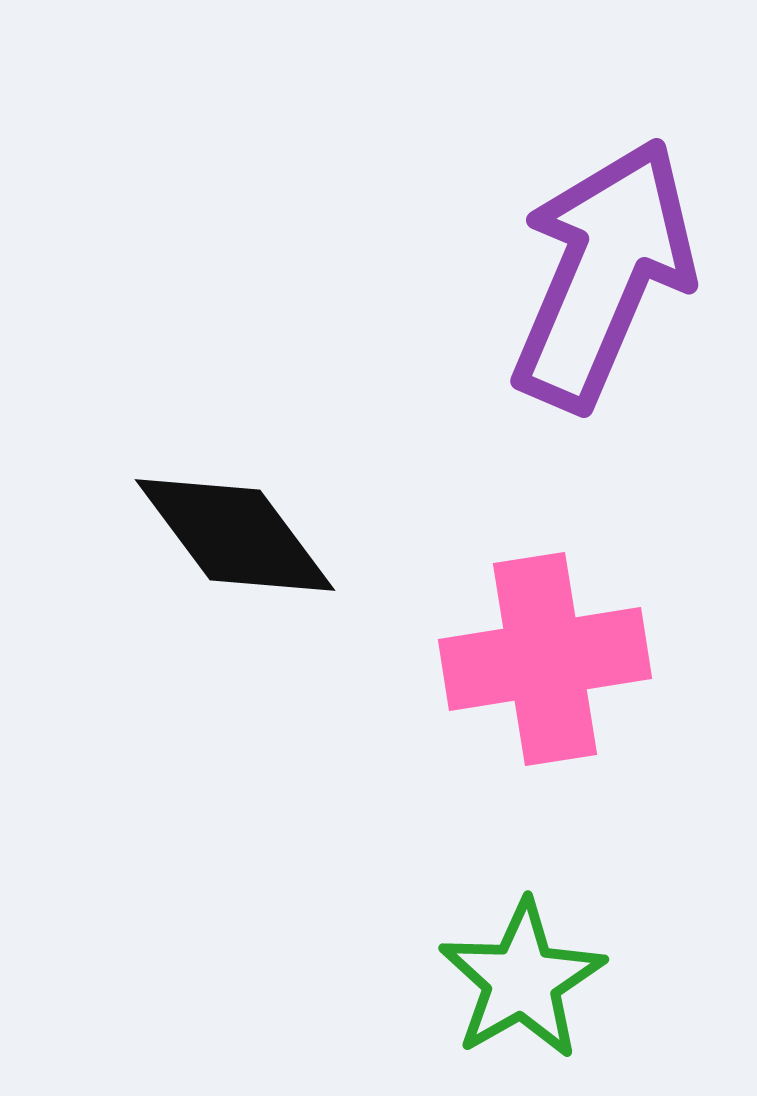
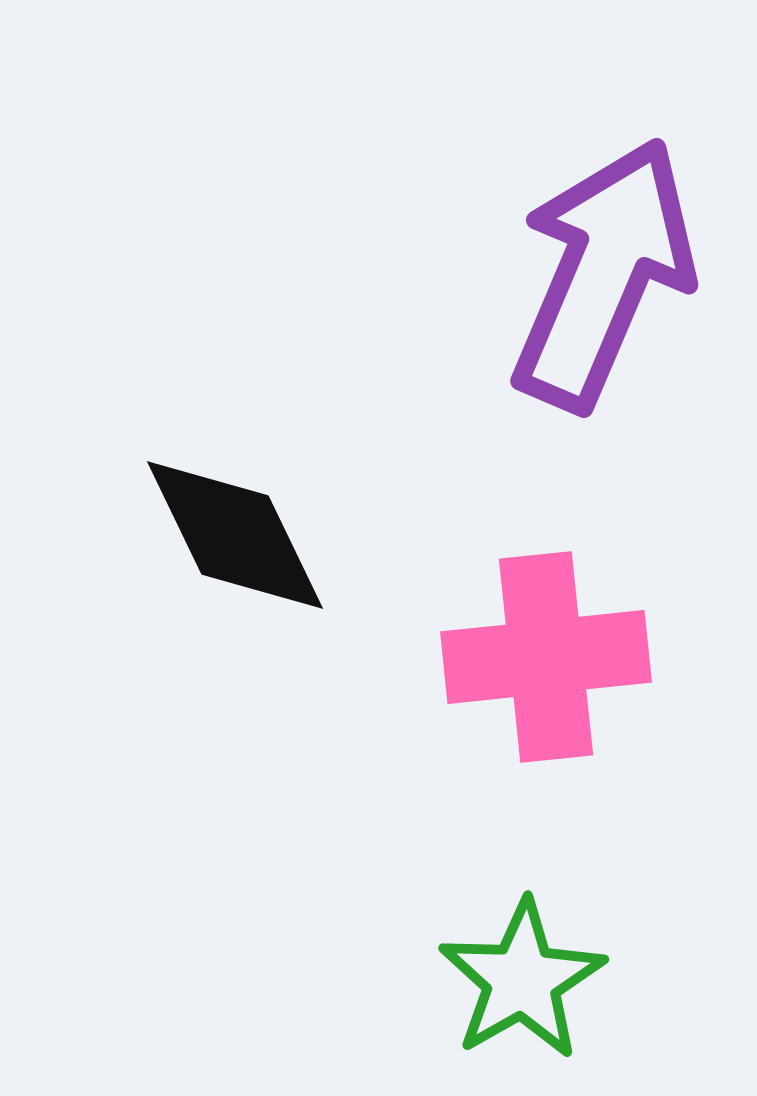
black diamond: rotated 11 degrees clockwise
pink cross: moved 1 px right, 2 px up; rotated 3 degrees clockwise
